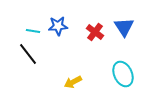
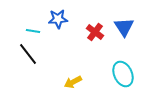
blue star: moved 7 px up
